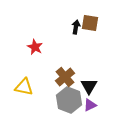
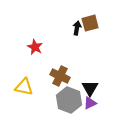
brown square: rotated 24 degrees counterclockwise
black arrow: moved 1 px right, 1 px down
brown cross: moved 5 px left, 1 px up; rotated 24 degrees counterclockwise
black triangle: moved 1 px right, 2 px down
purple triangle: moved 2 px up
